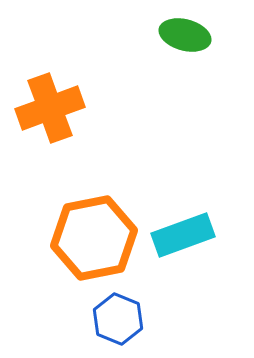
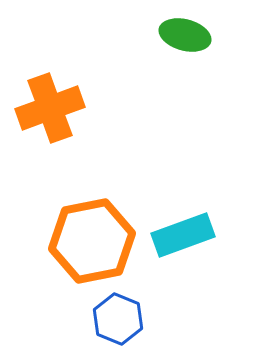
orange hexagon: moved 2 px left, 3 px down
